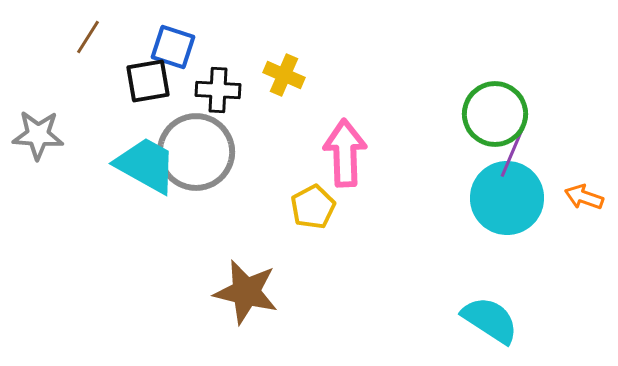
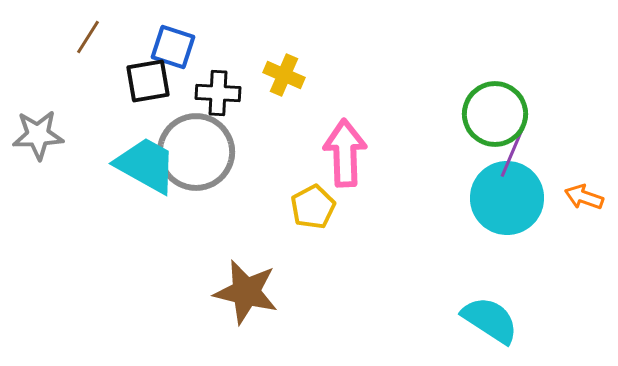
black cross: moved 3 px down
gray star: rotated 6 degrees counterclockwise
